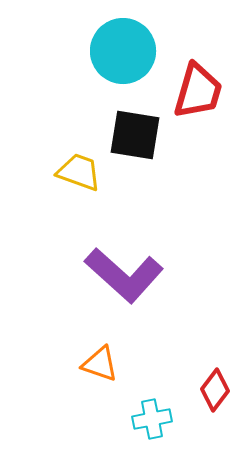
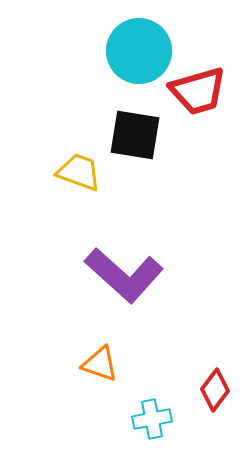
cyan circle: moved 16 px right
red trapezoid: rotated 58 degrees clockwise
